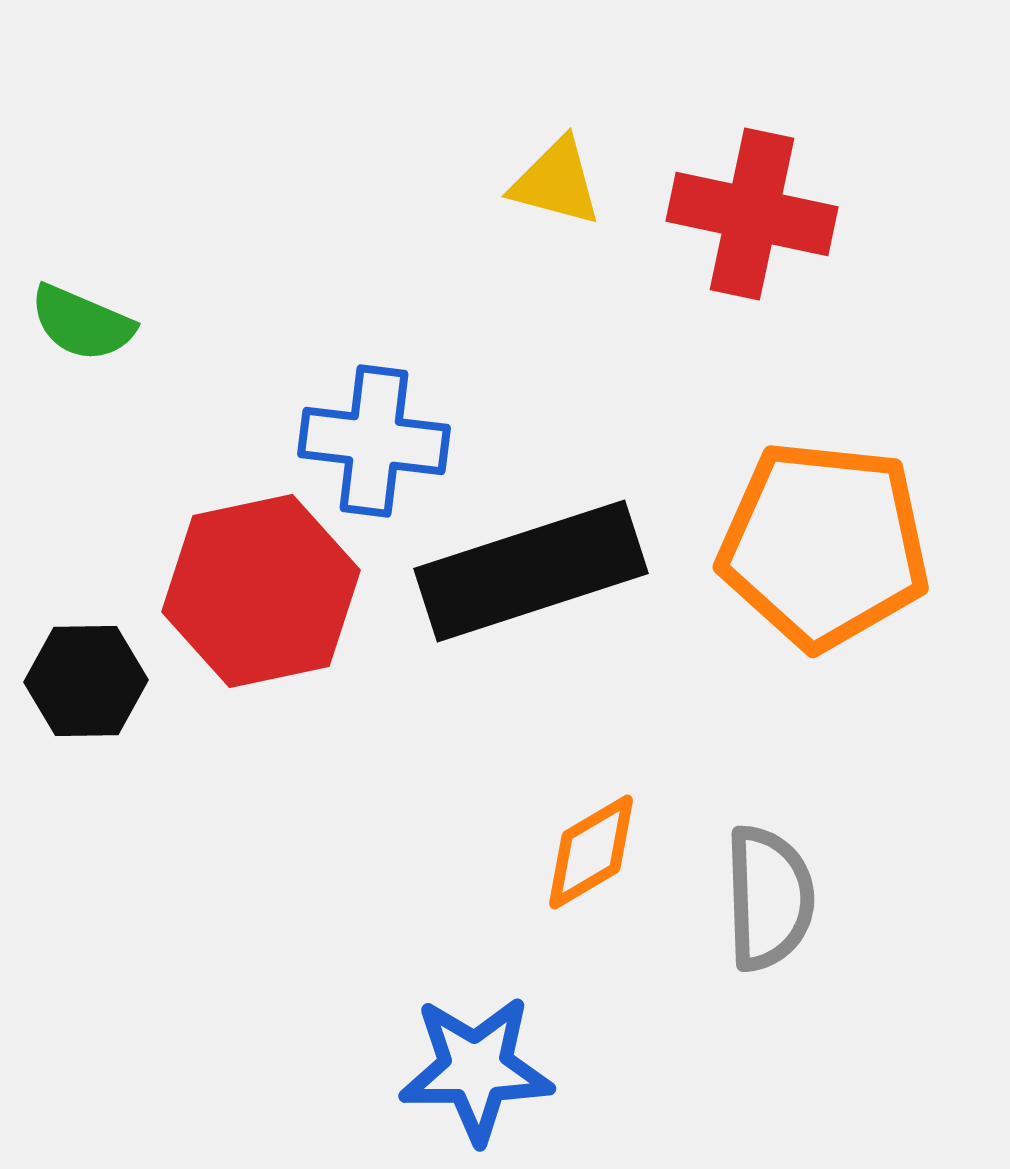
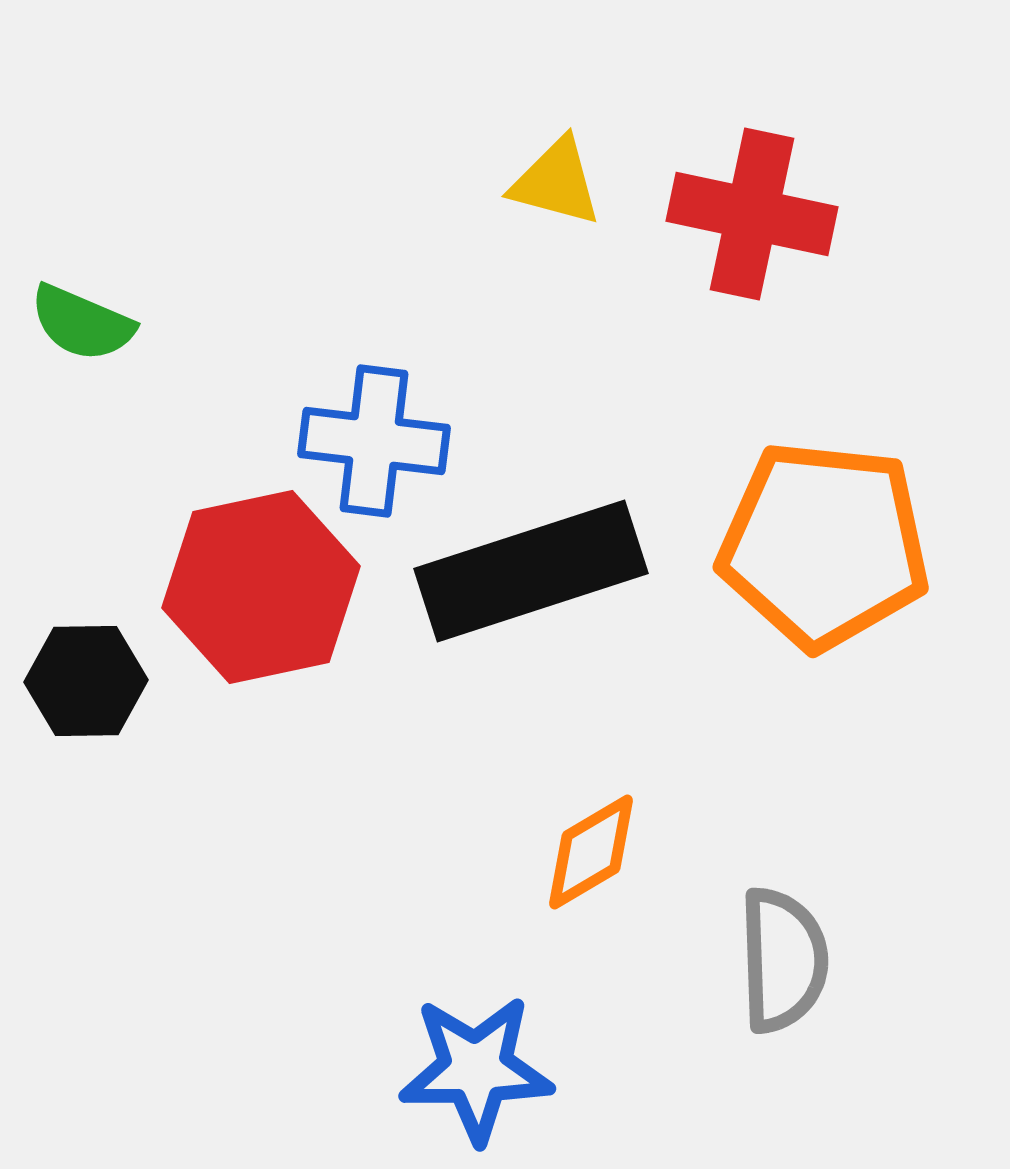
red hexagon: moved 4 px up
gray semicircle: moved 14 px right, 62 px down
